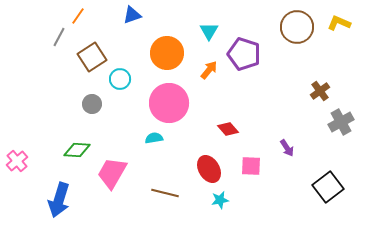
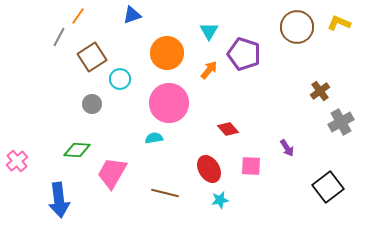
blue arrow: rotated 24 degrees counterclockwise
